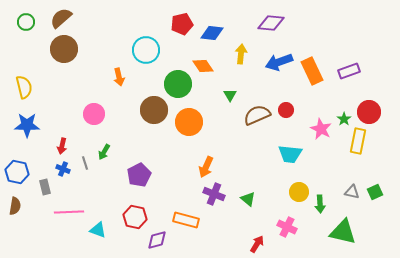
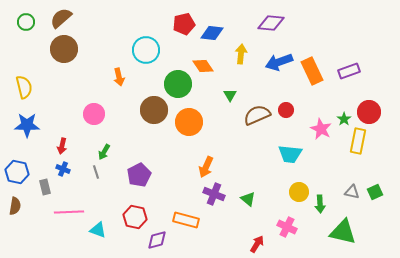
red pentagon at (182, 24): moved 2 px right
gray line at (85, 163): moved 11 px right, 9 px down
